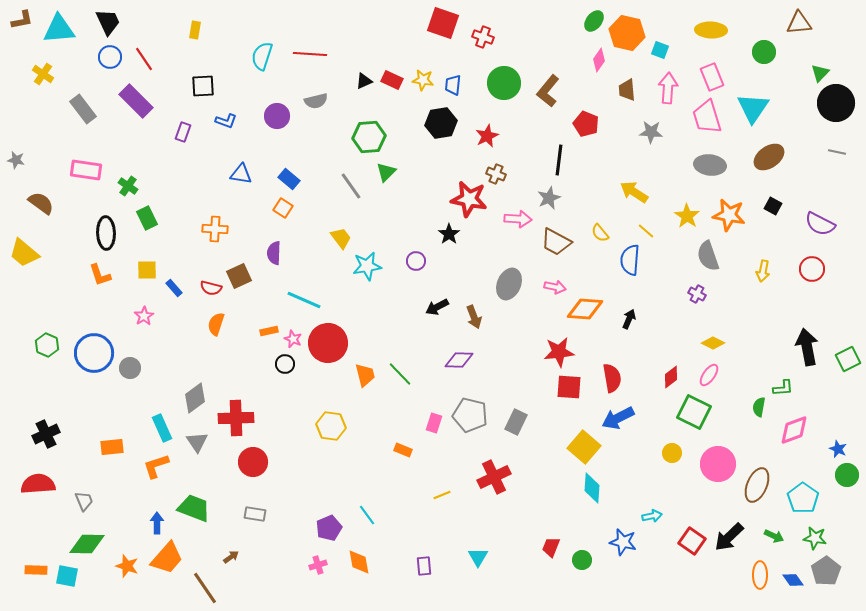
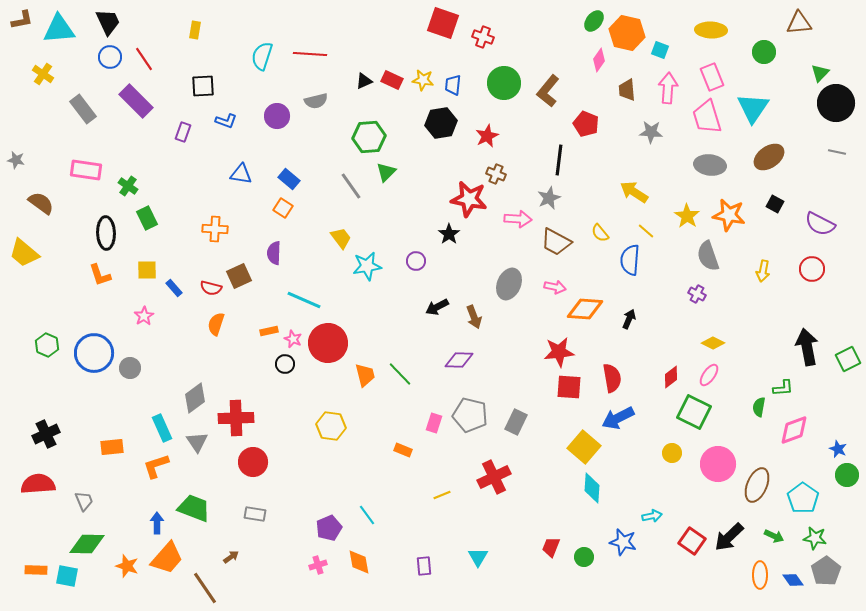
black square at (773, 206): moved 2 px right, 2 px up
green circle at (582, 560): moved 2 px right, 3 px up
